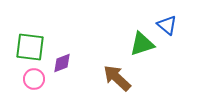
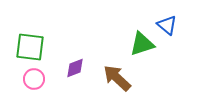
purple diamond: moved 13 px right, 5 px down
